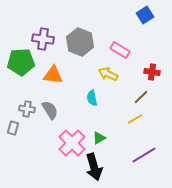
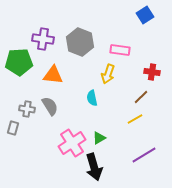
pink rectangle: rotated 24 degrees counterclockwise
green pentagon: moved 2 px left
yellow arrow: rotated 96 degrees counterclockwise
gray semicircle: moved 4 px up
pink cross: rotated 12 degrees clockwise
